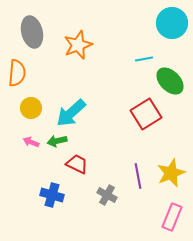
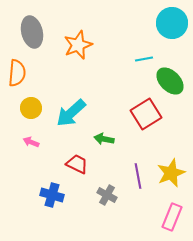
green arrow: moved 47 px right, 2 px up; rotated 24 degrees clockwise
